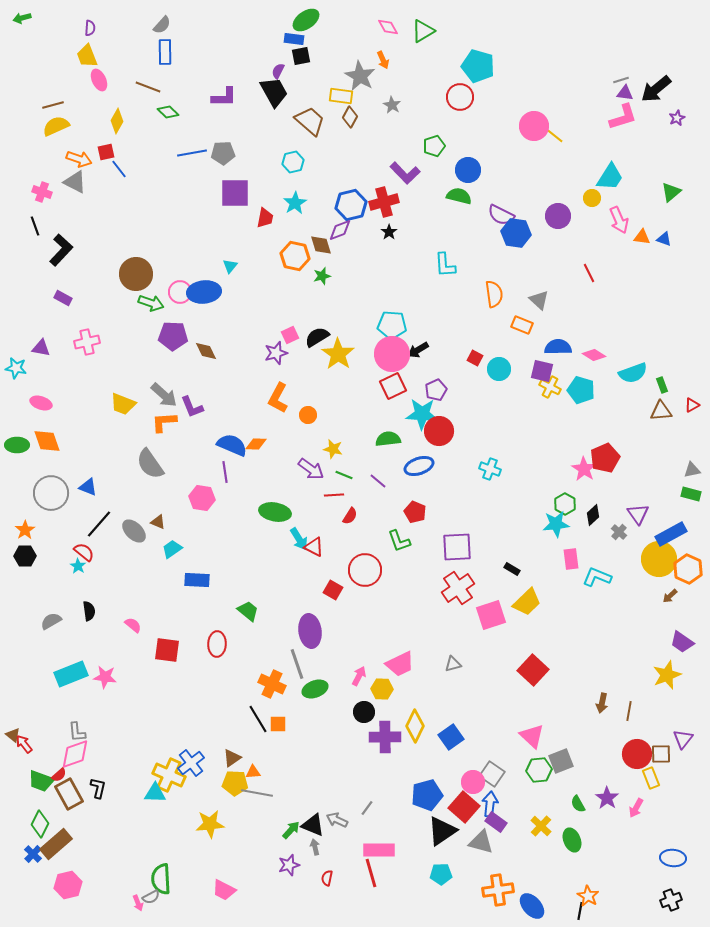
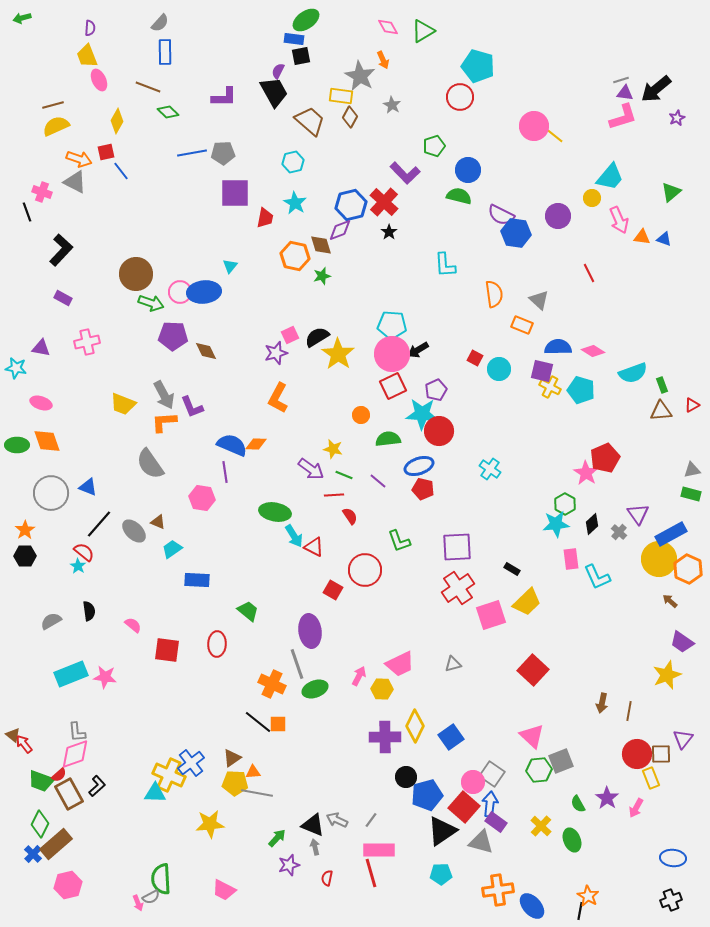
gray semicircle at (162, 25): moved 2 px left, 2 px up
blue line at (119, 169): moved 2 px right, 2 px down
cyan trapezoid at (610, 177): rotated 8 degrees clockwise
red cross at (384, 202): rotated 32 degrees counterclockwise
cyan star at (295, 203): rotated 10 degrees counterclockwise
black line at (35, 226): moved 8 px left, 14 px up
pink diamond at (594, 355): moved 1 px left, 4 px up
gray arrow at (164, 395): rotated 20 degrees clockwise
orange circle at (308, 415): moved 53 px right
cyan cross at (490, 469): rotated 15 degrees clockwise
pink star at (584, 469): moved 2 px right, 4 px down
red pentagon at (415, 512): moved 8 px right, 23 px up; rotated 10 degrees counterclockwise
black diamond at (593, 515): moved 1 px left, 9 px down
red semicircle at (350, 516): rotated 66 degrees counterclockwise
cyan arrow at (299, 539): moved 5 px left, 3 px up
cyan L-shape at (597, 577): rotated 136 degrees counterclockwise
brown arrow at (670, 596): moved 5 px down; rotated 84 degrees clockwise
black circle at (364, 712): moved 42 px right, 65 px down
black line at (258, 719): moved 3 px down; rotated 20 degrees counterclockwise
black L-shape at (98, 788): moved 1 px left, 2 px up; rotated 35 degrees clockwise
gray line at (367, 808): moved 4 px right, 12 px down
green arrow at (291, 830): moved 14 px left, 8 px down
